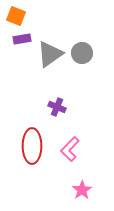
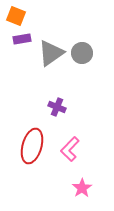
gray triangle: moved 1 px right, 1 px up
red ellipse: rotated 16 degrees clockwise
pink star: moved 2 px up
